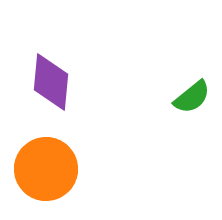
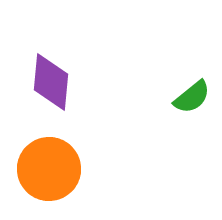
orange circle: moved 3 px right
